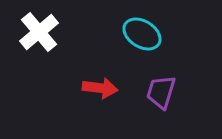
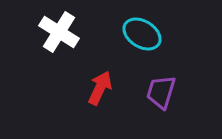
white cross: moved 20 px right; rotated 18 degrees counterclockwise
red arrow: rotated 72 degrees counterclockwise
